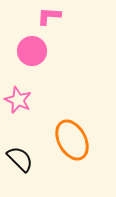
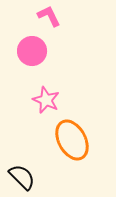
pink L-shape: rotated 60 degrees clockwise
pink star: moved 28 px right
black semicircle: moved 2 px right, 18 px down
